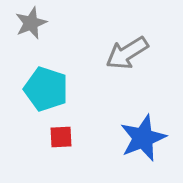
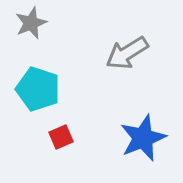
cyan pentagon: moved 8 px left
red square: rotated 20 degrees counterclockwise
